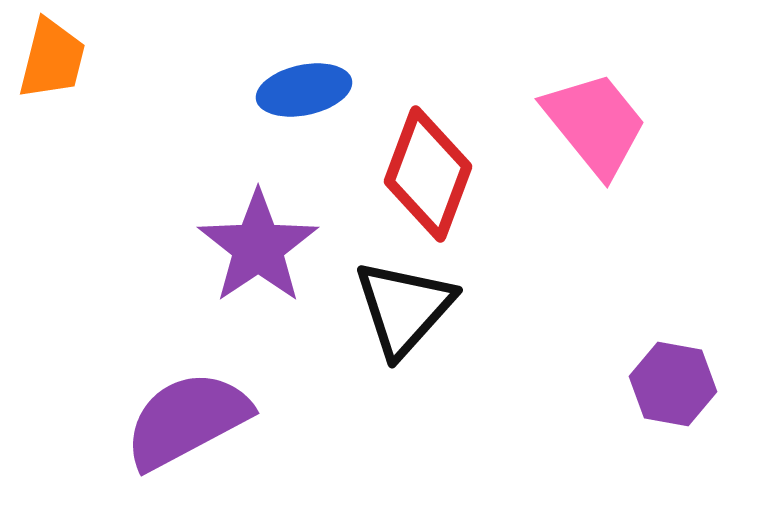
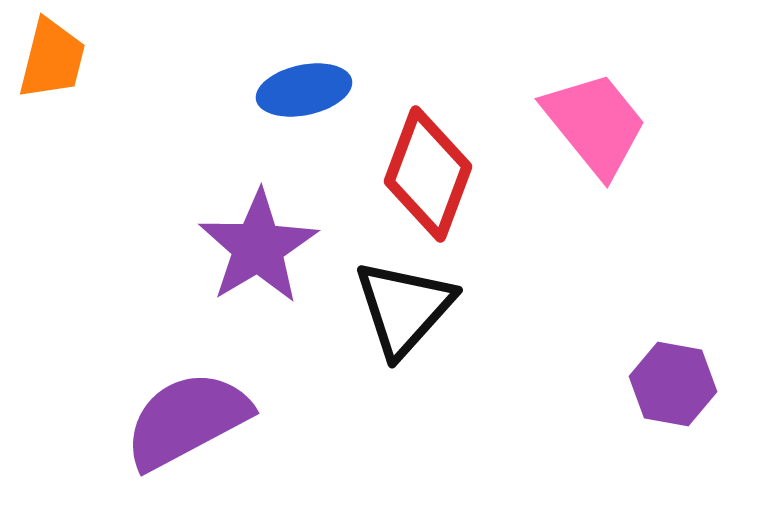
purple star: rotated 3 degrees clockwise
